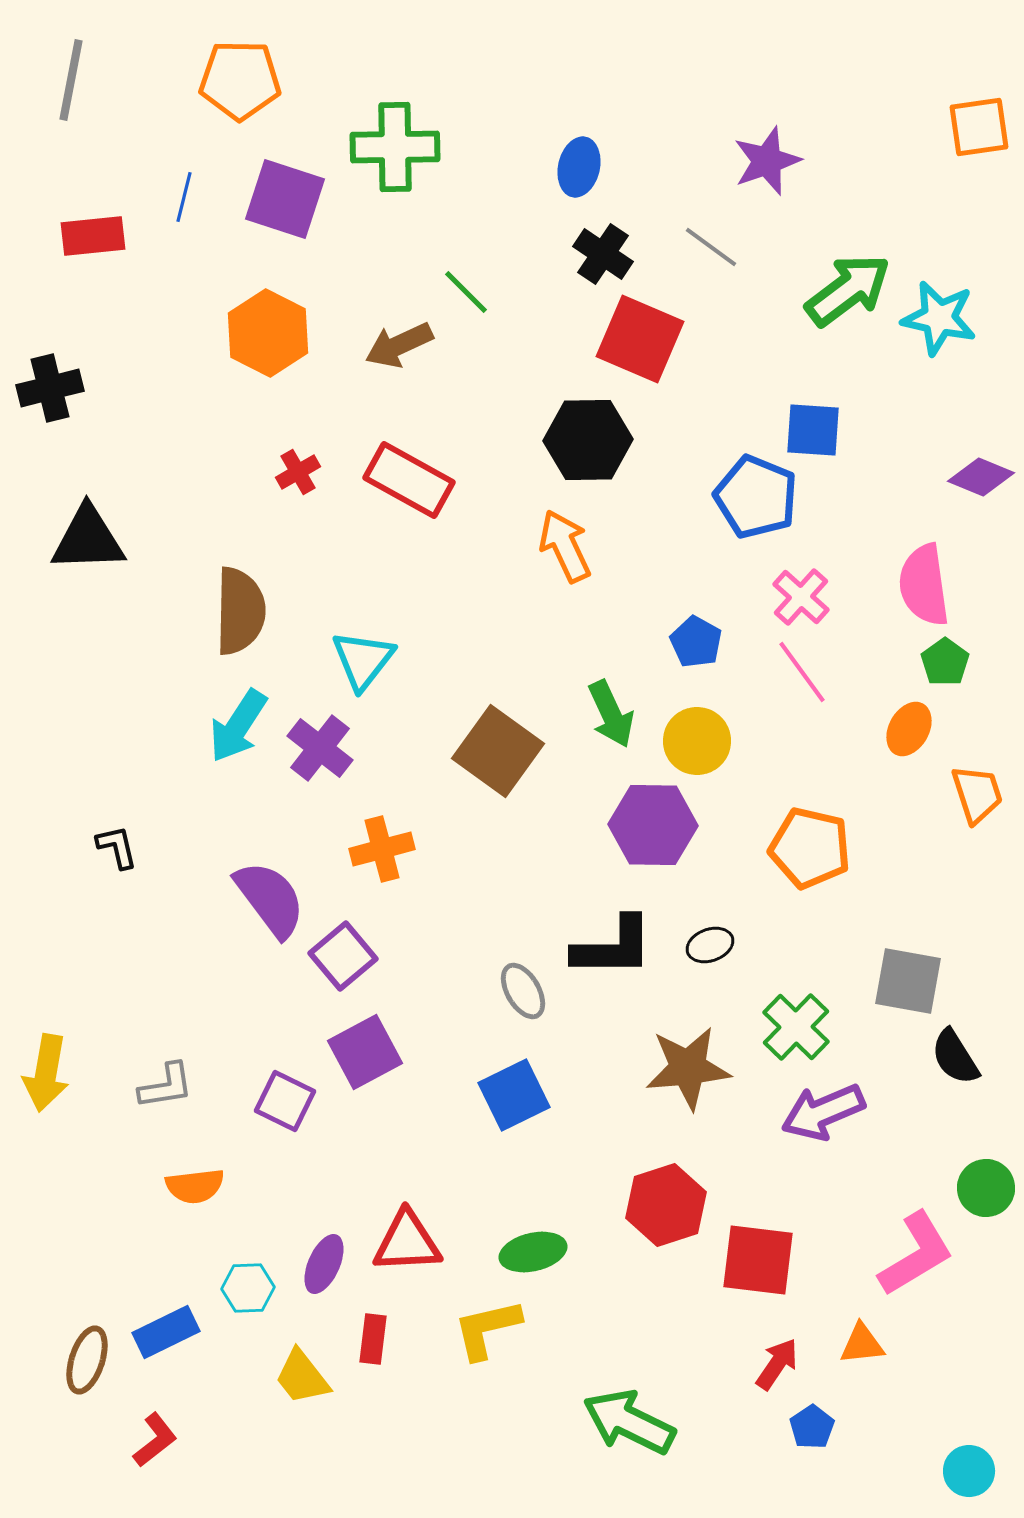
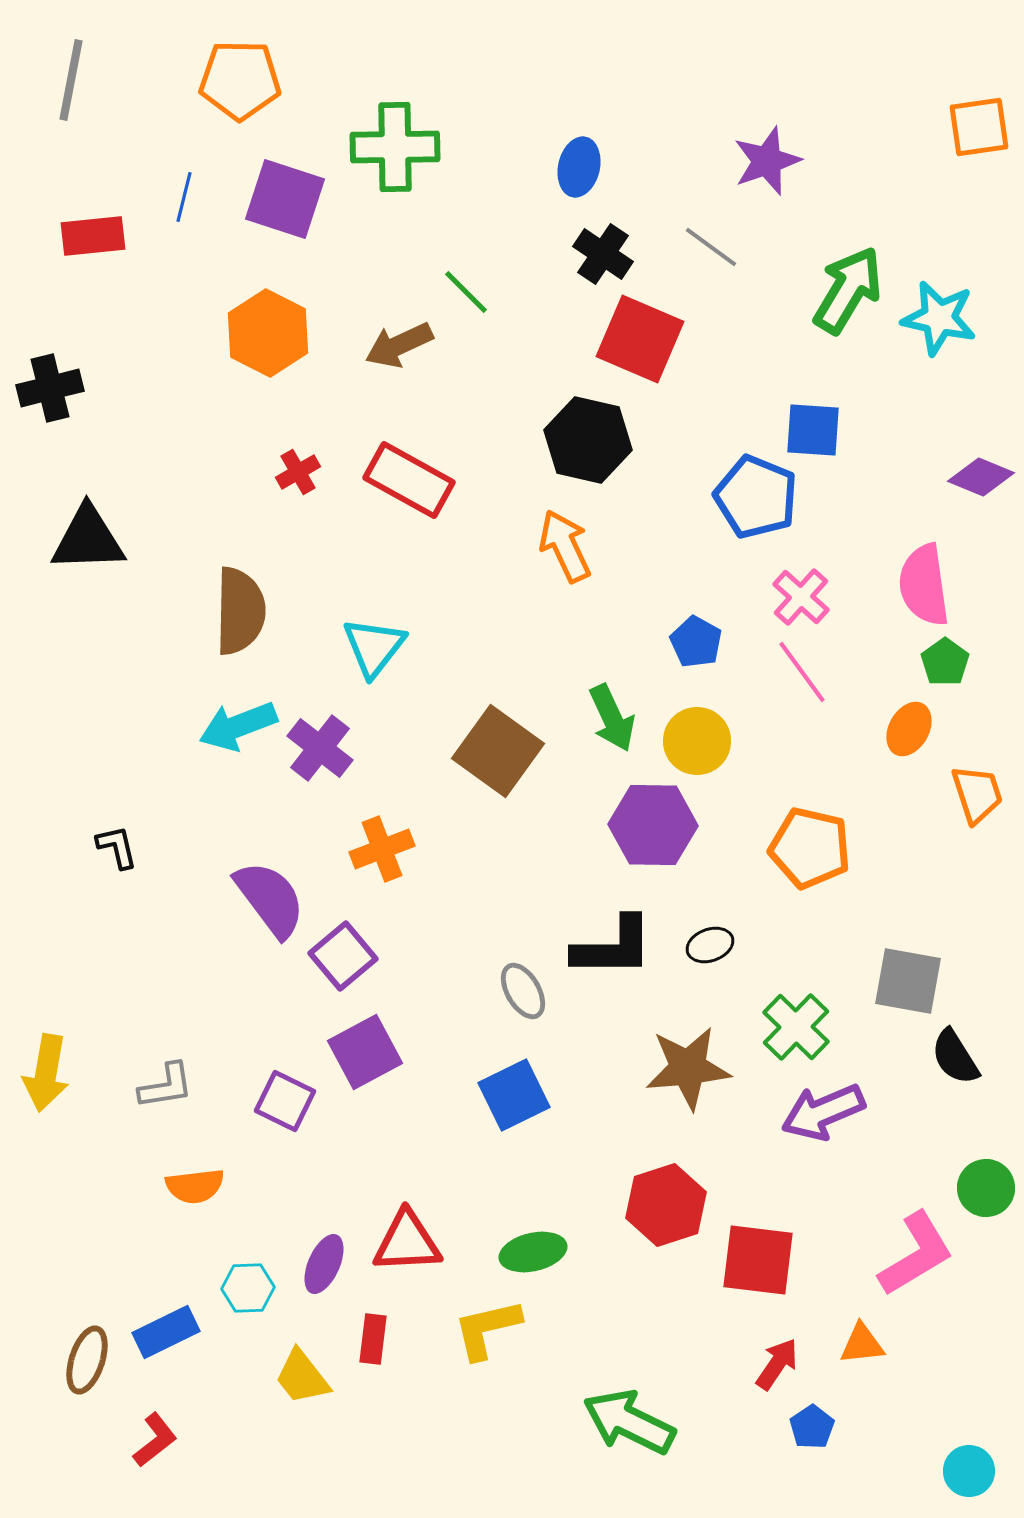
green arrow at (848, 290): rotated 22 degrees counterclockwise
black hexagon at (588, 440): rotated 14 degrees clockwise
cyan triangle at (363, 660): moved 11 px right, 13 px up
green arrow at (611, 714): moved 1 px right, 4 px down
cyan arrow at (238, 726): rotated 36 degrees clockwise
orange cross at (382, 849): rotated 6 degrees counterclockwise
